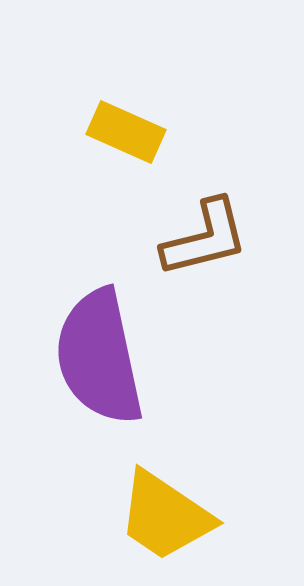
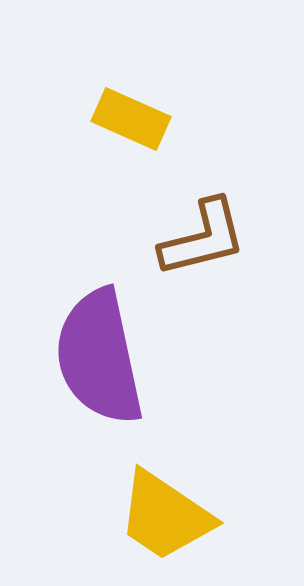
yellow rectangle: moved 5 px right, 13 px up
brown L-shape: moved 2 px left
